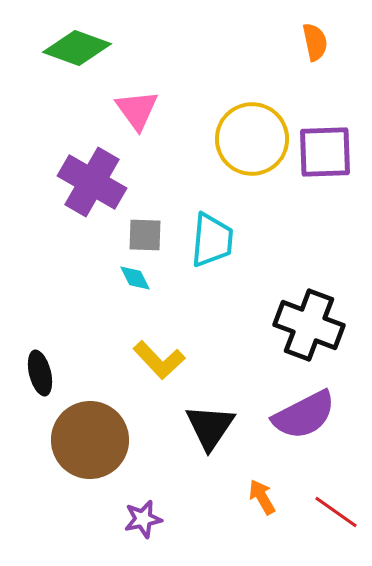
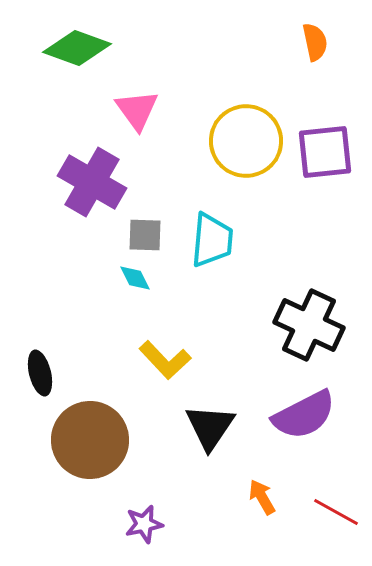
yellow circle: moved 6 px left, 2 px down
purple square: rotated 4 degrees counterclockwise
black cross: rotated 4 degrees clockwise
yellow L-shape: moved 6 px right
red line: rotated 6 degrees counterclockwise
purple star: moved 1 px right, 5 px down
